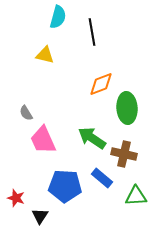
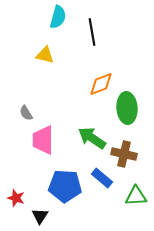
pink trapezoid: rotated 24 degrees clockwise
